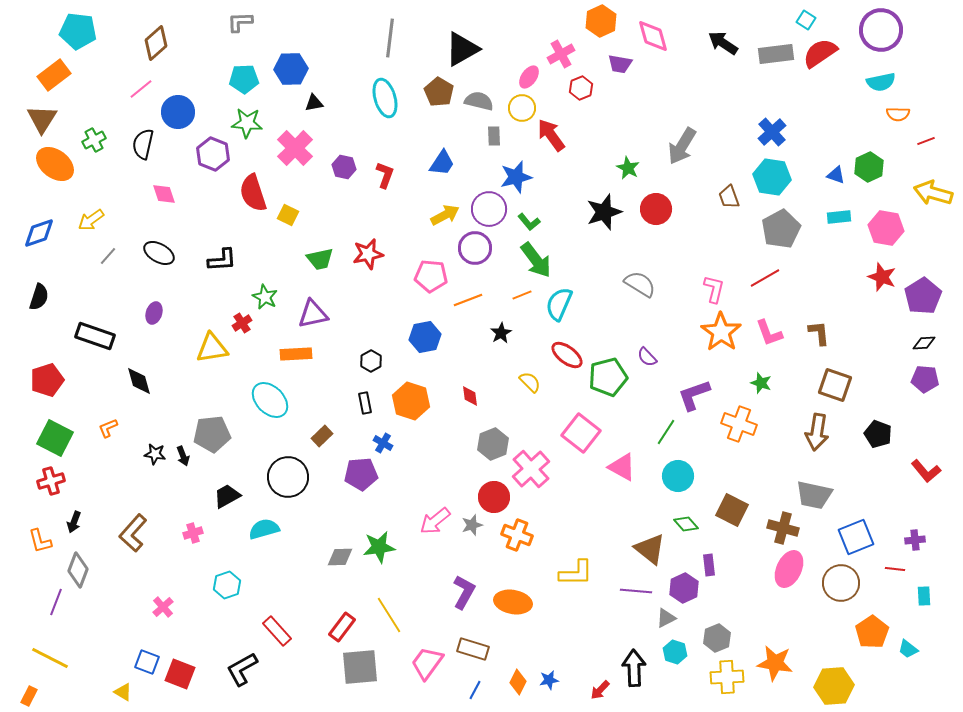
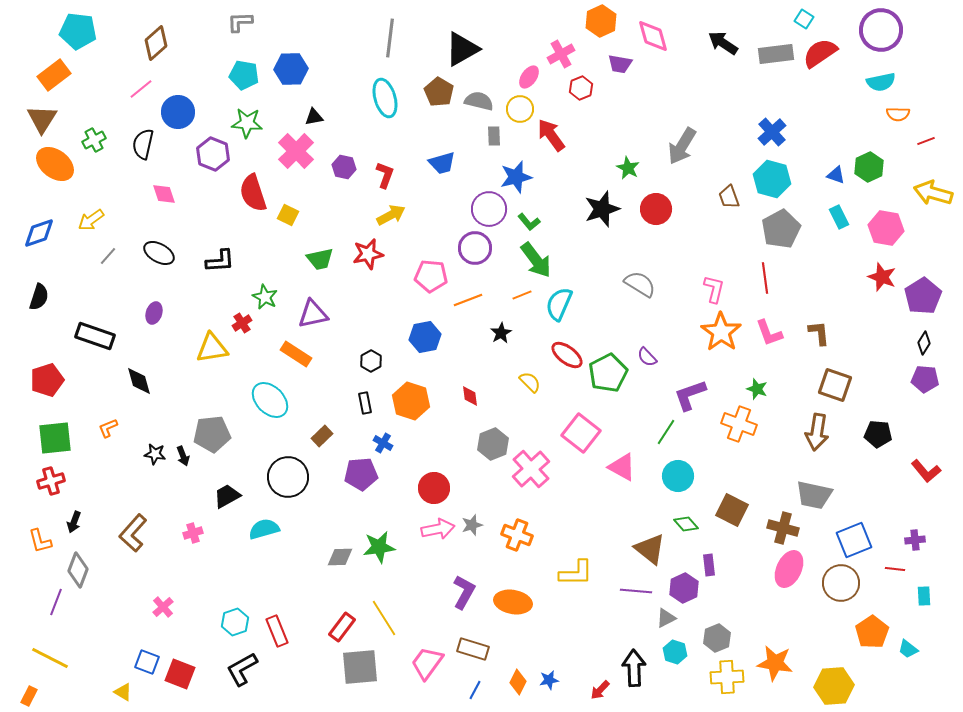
cyan square at (806, 20): moved 2 px left, 1 px up
cyan pentagon at (244, 79): moved 4 px up; rotated 12 degrees clockwise
black triangle at (314, 103): moved 14 px down
yellow circle at (522, 108): moved 2 px left, 1 px down
pink cross at (295, 148): moved 1 px right, 3 px down
blue trapezoid at (442, 163): rotated 40 degrees clockwise
cyan hexagon at (772, 177): moved 2 px down; rotated 6 degrees clockwise
black star at (604, 212): moved 2 px left, 3 px up
yellow arrow at (445, 215): moved 54 px left
cyan rectangle at (839, 217): rotated 70 degrees clockwise
black L-shape at (222, 260): moved 2 px left, 1 px down
red line at (765, 278): rotated 68 degrees counterclockwise
black diamond at (924, 343): rotated 55 degrees counterclockwise
orange rectangle at (296, 354): rotated 36 degrees clockwise
green pentagon at (608, 377): moved 4 px up; rotated 12 degrees counterclockwise
green star at (761, 383): moved 4 px left, 6 px down
purple L-shape at (694, 395): moved 4 px left
black pentagon at (878, 434): rotated 16 degrees counterclockwise
green square at (55, 438): rotated 33 degrees counterclockwise
red circle at (494, 497): moved 60 px left, 9 px up
pink arrow at (435, 521): moved 3 px right, 8 px down; rotated 152 degrees counterclockwise
blue square at (856, 537): moved 2 px left, 3 px down
cyan hexagon at (227, 585): moved 8 px right, 37 px down
yellow line at (389, 615): moved 5 px left, 3 px down
red rectangle at (277, 631): rotated 20 degrees clockwise
